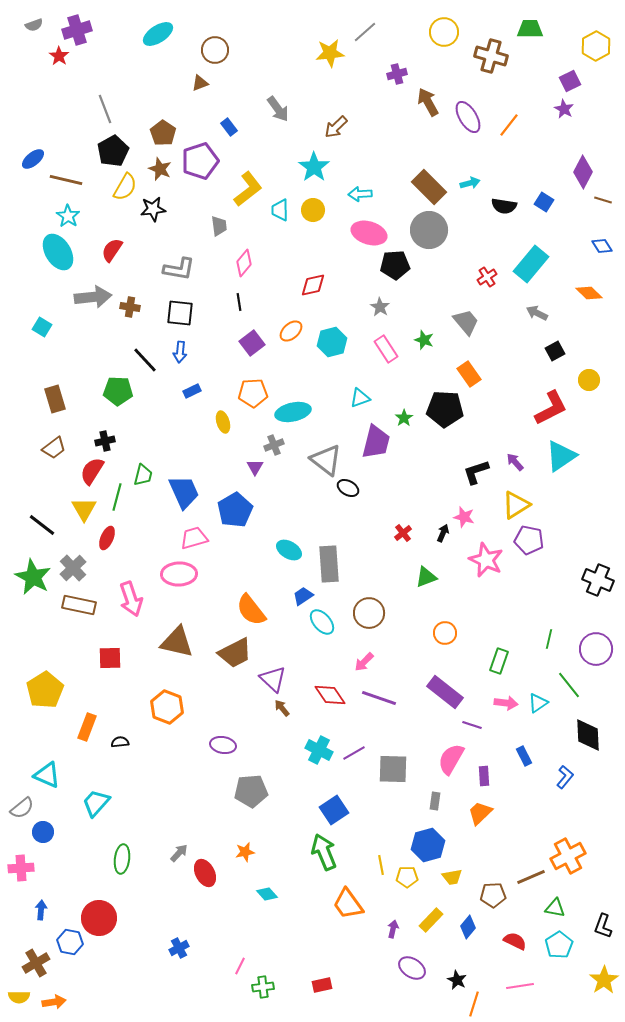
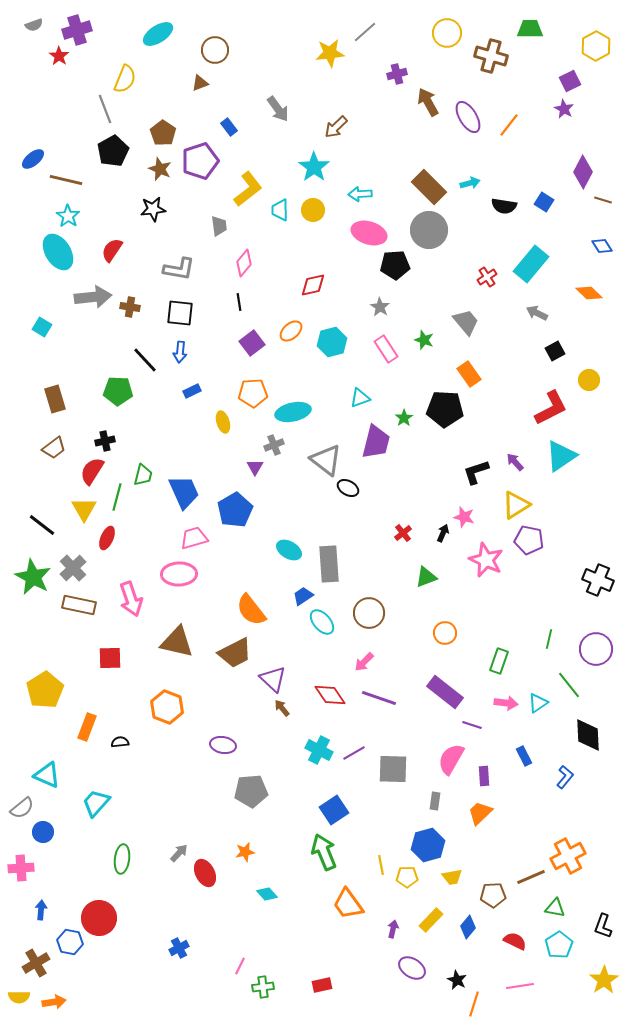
yellow circle at (444, 32): moved 3 px right, 1 px down
yellow semicircle at (125, 187): moved 108 px up; rotated 8 degrees counterclockwise
